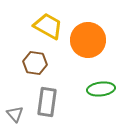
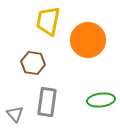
yellow trapezoid: moved 5 px up; rotated 108 degrees counterclockwise
brown hexagon: moved 2 px left
green ellipse: moved 11 px down
